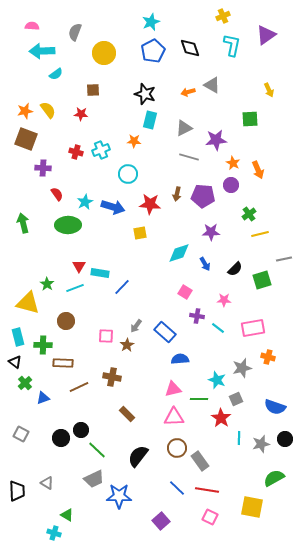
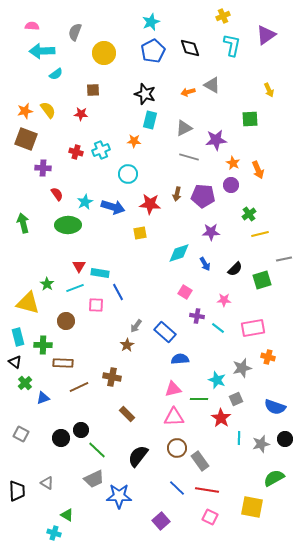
blue line at (122, 287): moved 4 px left, 5 px down; rotated 72 degrees counterclockwise
pink square at (106, 336): moved 10 px left, 31 px up
